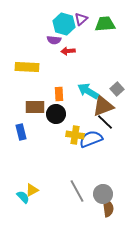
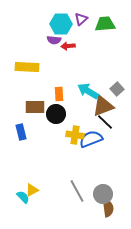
cyan hexagon: moved 3 px left; rotated 15 degrees counterclockwise
red arrow: moved 5 px up
